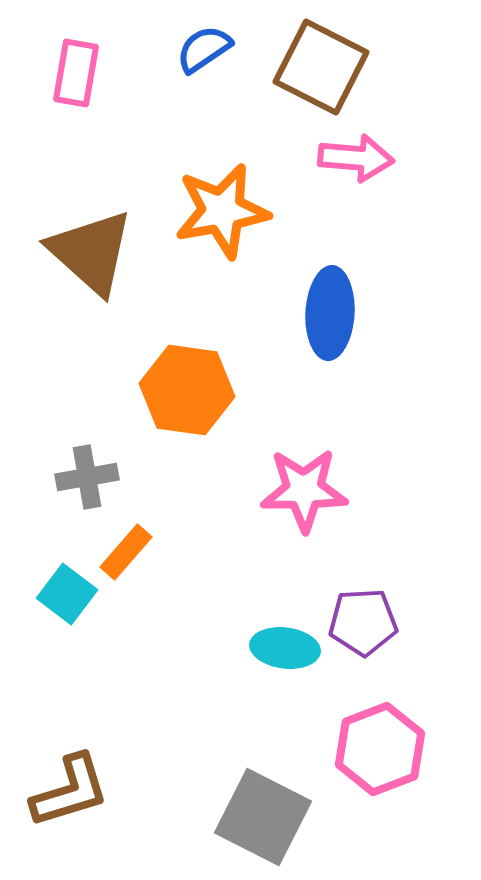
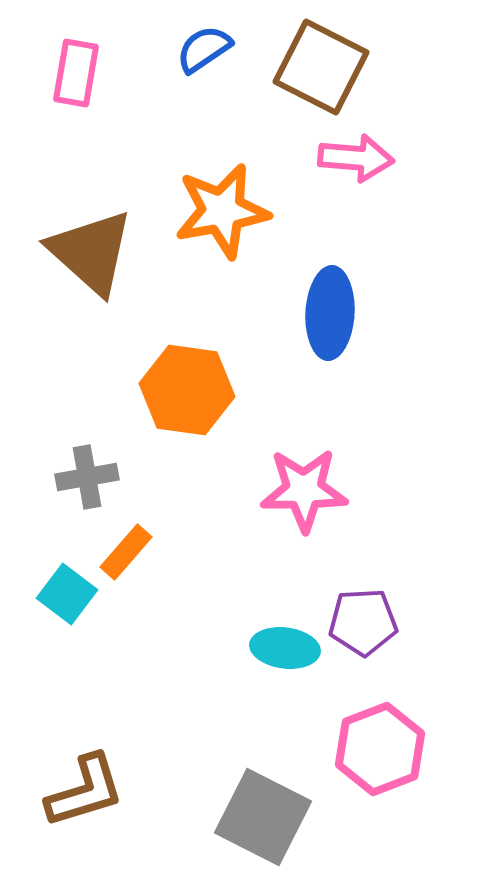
brown L-shape: moved 15 px right
